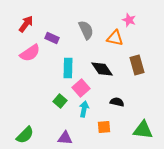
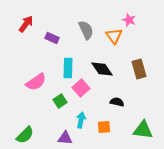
orange triangle: moved 1 px left, 2 px up; rotated 42 degrees clockwise
pink semicircle: moved 6 px right, 29 px down
brown rectangle: moved 2 px right, 4 px down
green square: rotated 16 degrees clockwise
cyan arrow: moved 3 px left, 11 px down
